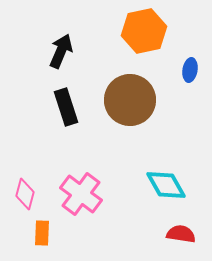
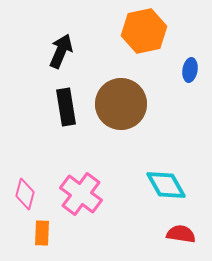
brown circle: moved 9 px left, 4 px down
black rectangle: rotated 9 degrees clockwise
